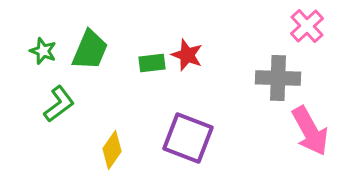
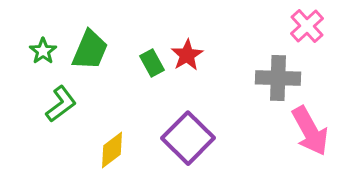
green star: rotated 16 degrees clockwise
red star: rotated 20 degrees clockwise
green rectangle: rotated 68 degrees clockwise
green L-shape: moved 2 px right
purple square: rotated 24 degrees clockwise
yellow diamond: rotated 18 degrees clockwise
